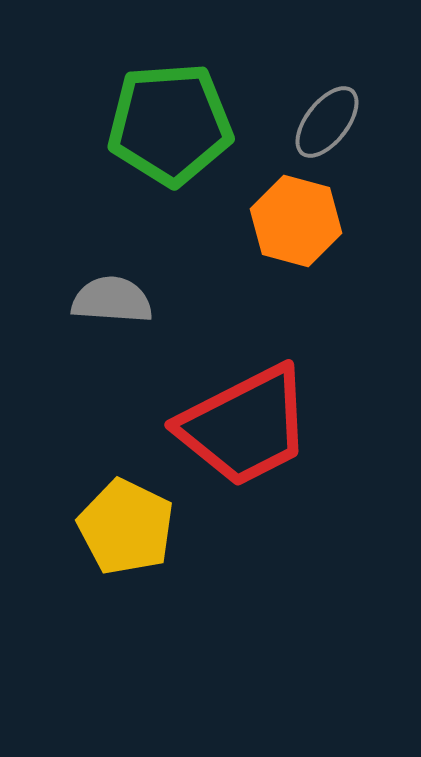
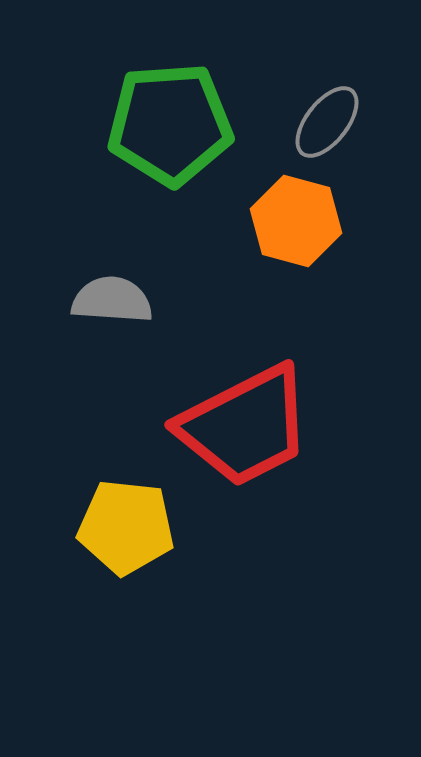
yellow pentagon: rotated 20 degrees counterclockwise
